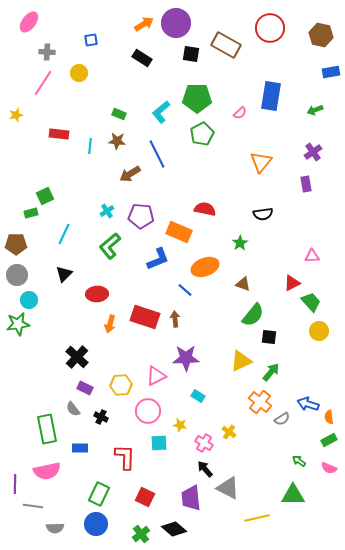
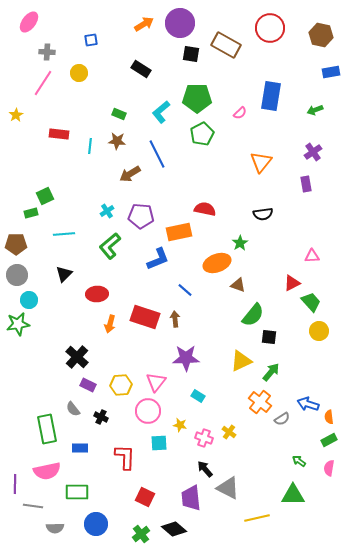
purple circle at (176, 23): moved 4 px right
black rectangle at (142, 58): moved 1 px left, 11 px down
yellow star at (16, 115): rotated 16 degrees counterclockwise
orange rectangle at (179, 232): rotated 35 degrees counterclockwise
cyan line at (64, 234): rotated 60 degrees clockwise
orange ellipse at (205, 267): moved 12 px right, 4 px up
brown triangle at (243, 284): moved 5 px left, 1 px down
pink triangle at (156, 376): moved 6 px down; rotated 25 degrees counterclockwise
purple rectangle at (85, 388): moved 3 px right, 3 px up
pink cross at (204, 443): moved 5 px up; rotated 12 degrees counterclockwise
pink semicircle at (329, 468): rotated 77 degrees clockwise
green rectangle at (99, 494): moved 22 px left, 2 px up; rotated 65 degrees clockwise
